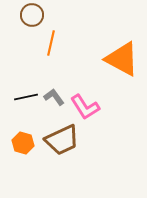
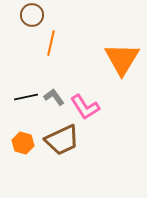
orange triangle: rotated 33 degrees clockwise
